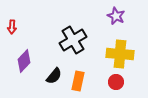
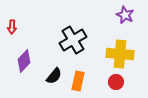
purple star: moved 9 px right, 1 px up
